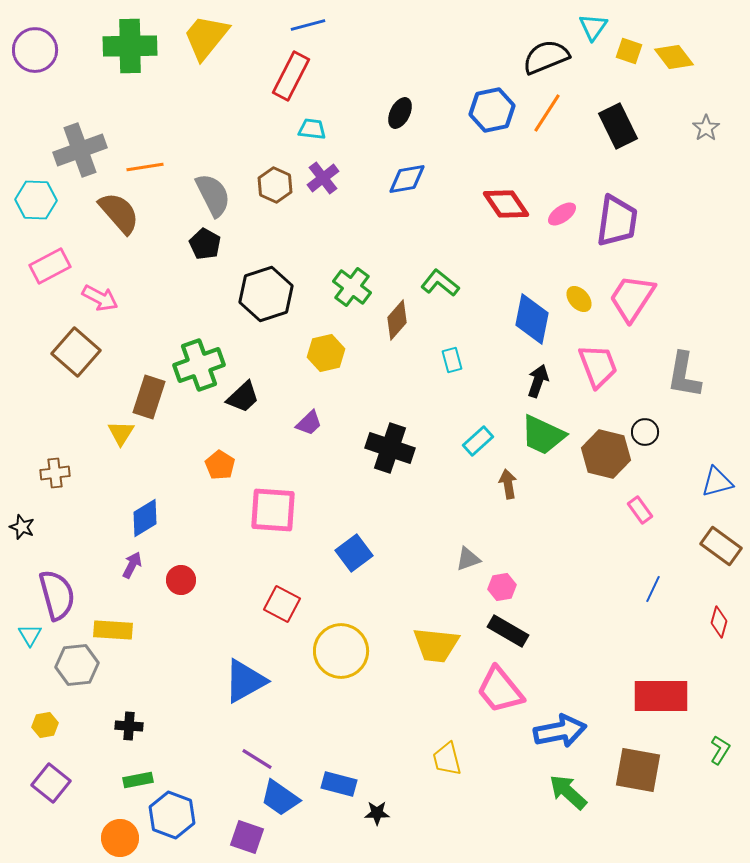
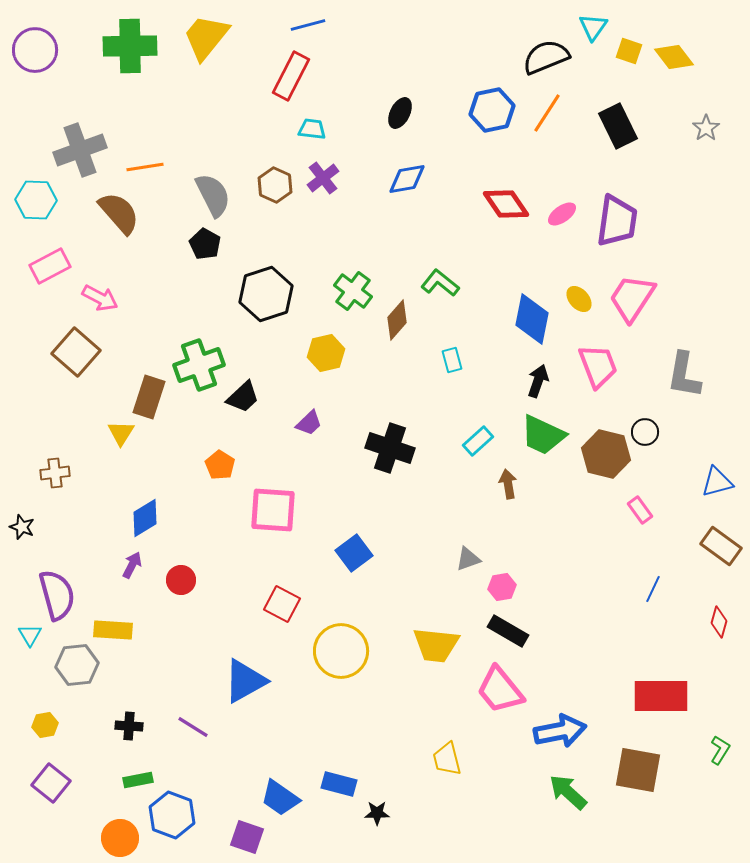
green cross at (352, 287): moved 1 px right, 4 px down
purple line at (257, 759): moved 64 px left, 32 px up
